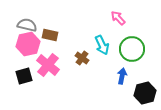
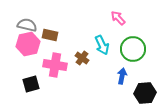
green circle: moved 1 px right
pink cross: moved 7 px right; rotated 30 degrees counterclockwise
black square: moved 7 px right, 8 px down
black hexagon: rotated 10 degrees clockwise
